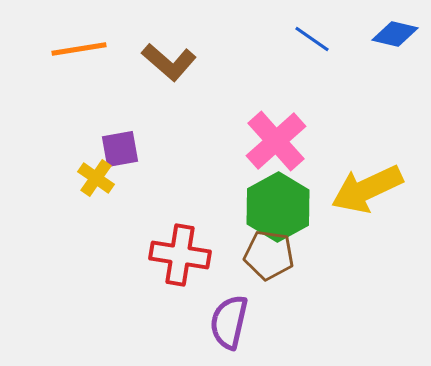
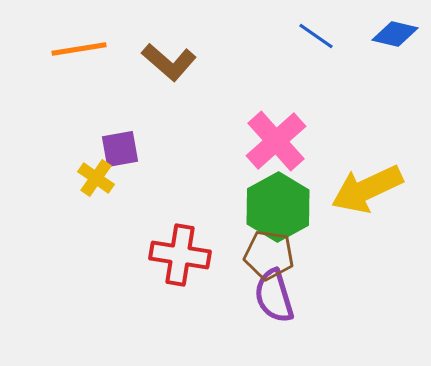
blue line: moved 4 px right, 3 px up
purple semicircle: moved 45 px right, 26 px up; rotated 30 degrees counterclockwise
